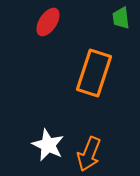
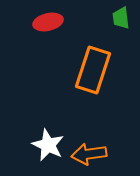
red ellipse: rotated 44 degrees clockwise
orange rectangle: moved 1 px left, 3 px up
orange arrow: rotated 60 degrees clockwise
